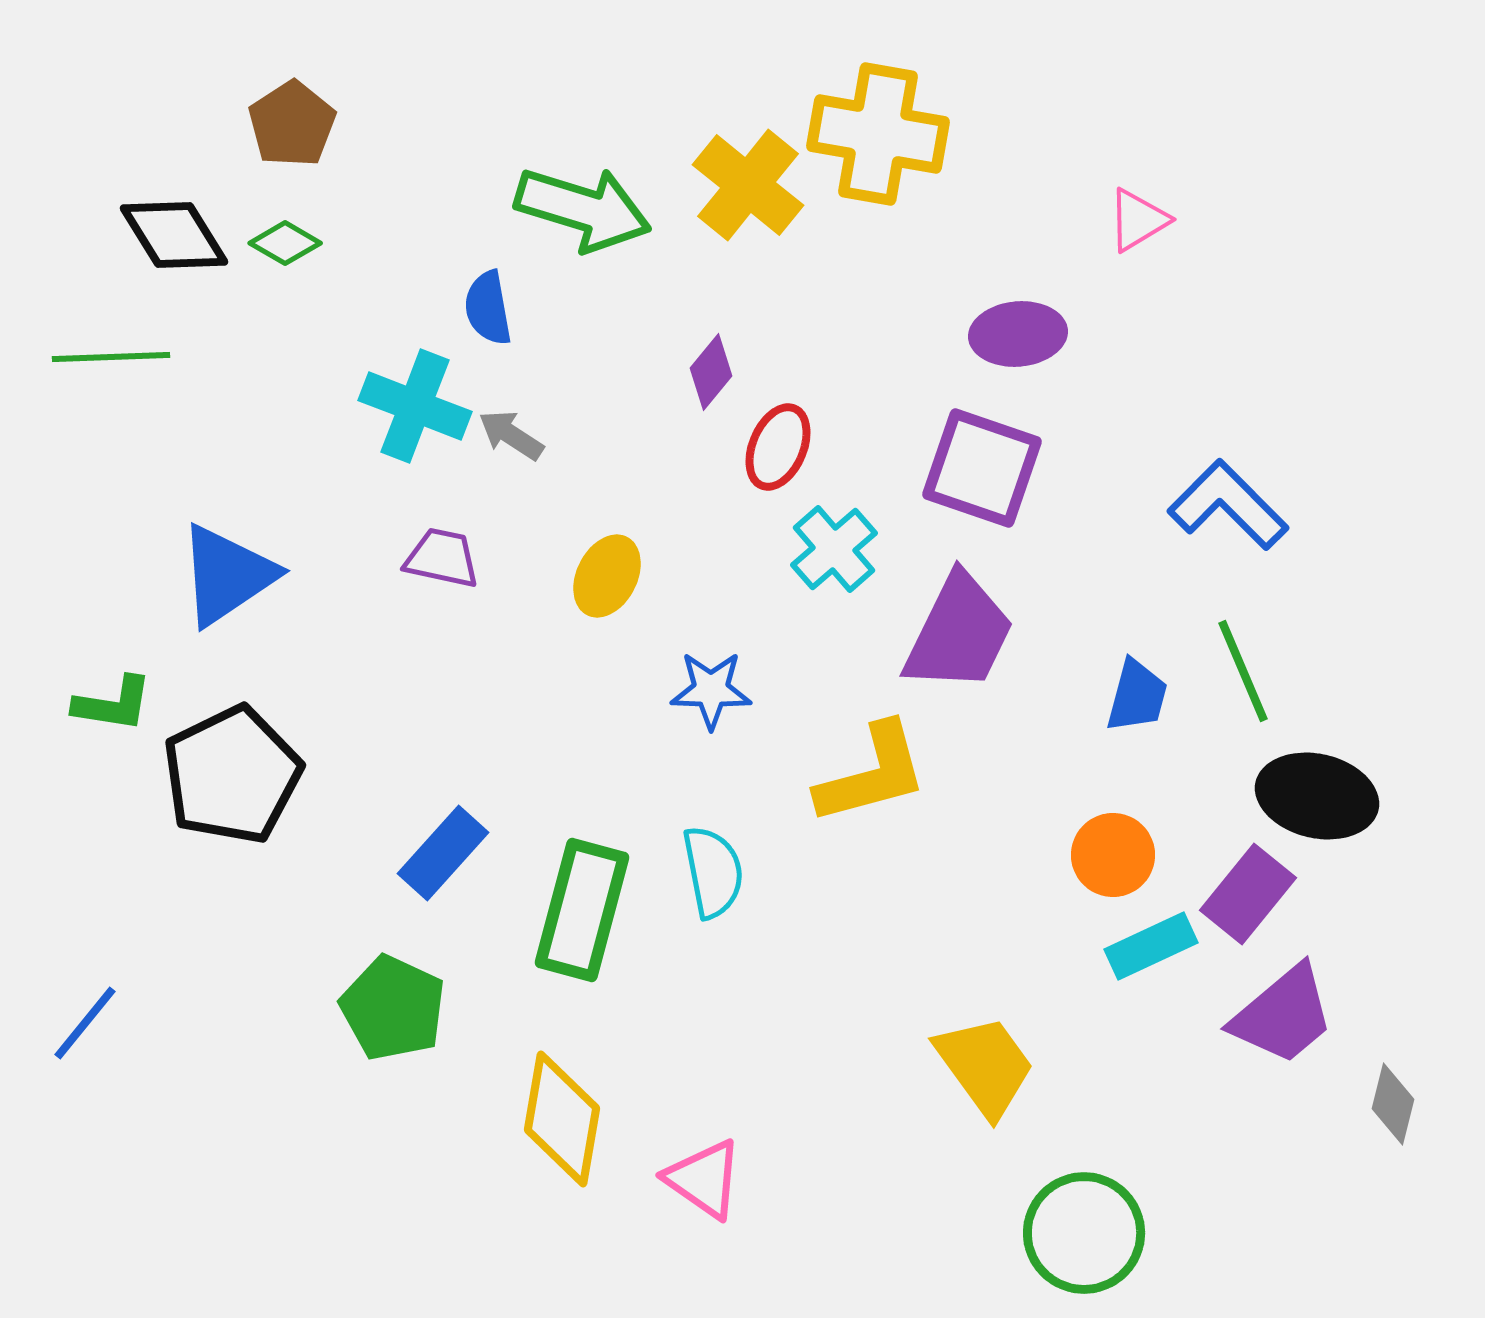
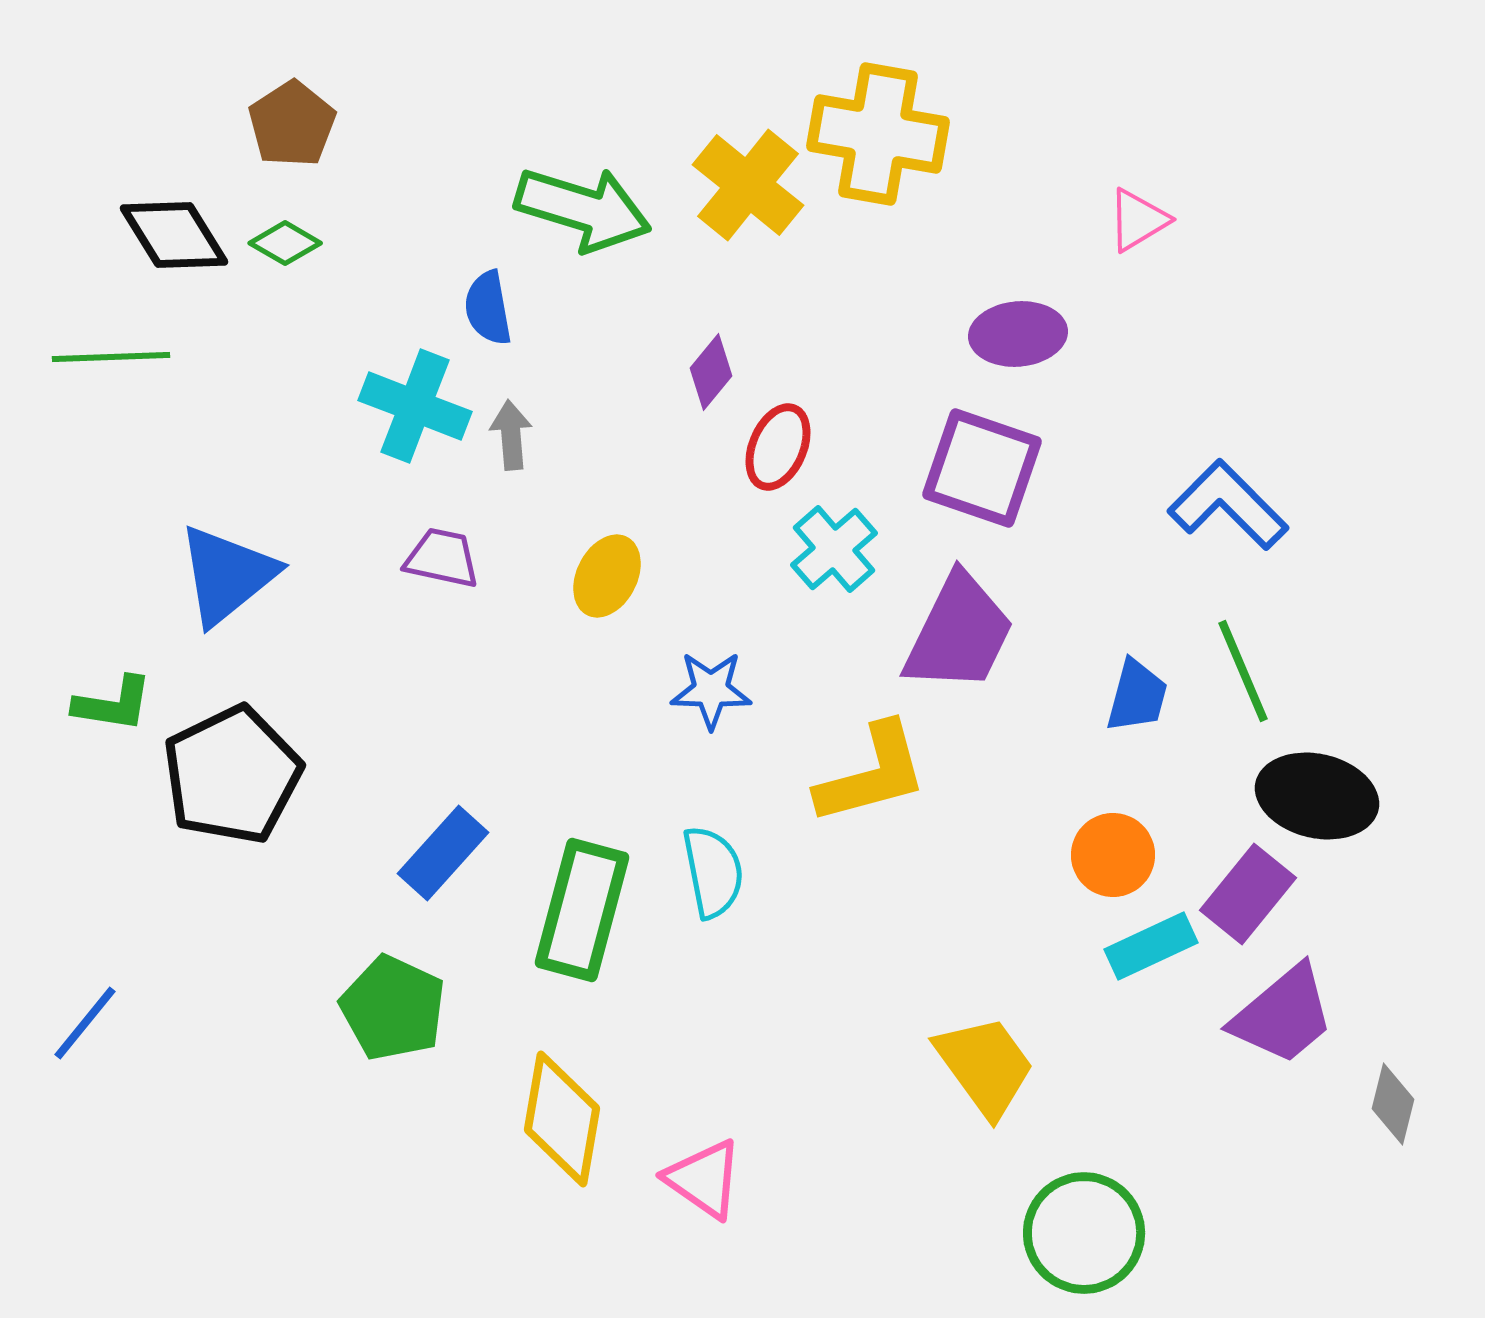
gray arrow at (511, 435): rotated 52 degrees clockwise
blue triangle at (227, 575): rotated 5 degrees counterclockwise
